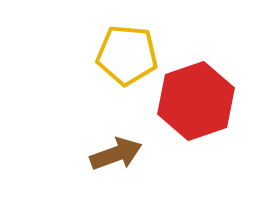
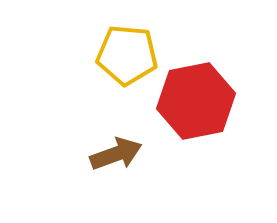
red hexagon: rotated 8 degrees clockwise
